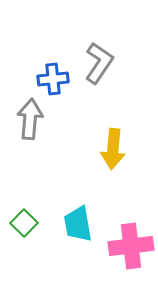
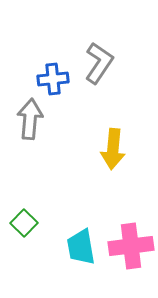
cyan trapezoid: moved 3 px right, 23 px down
